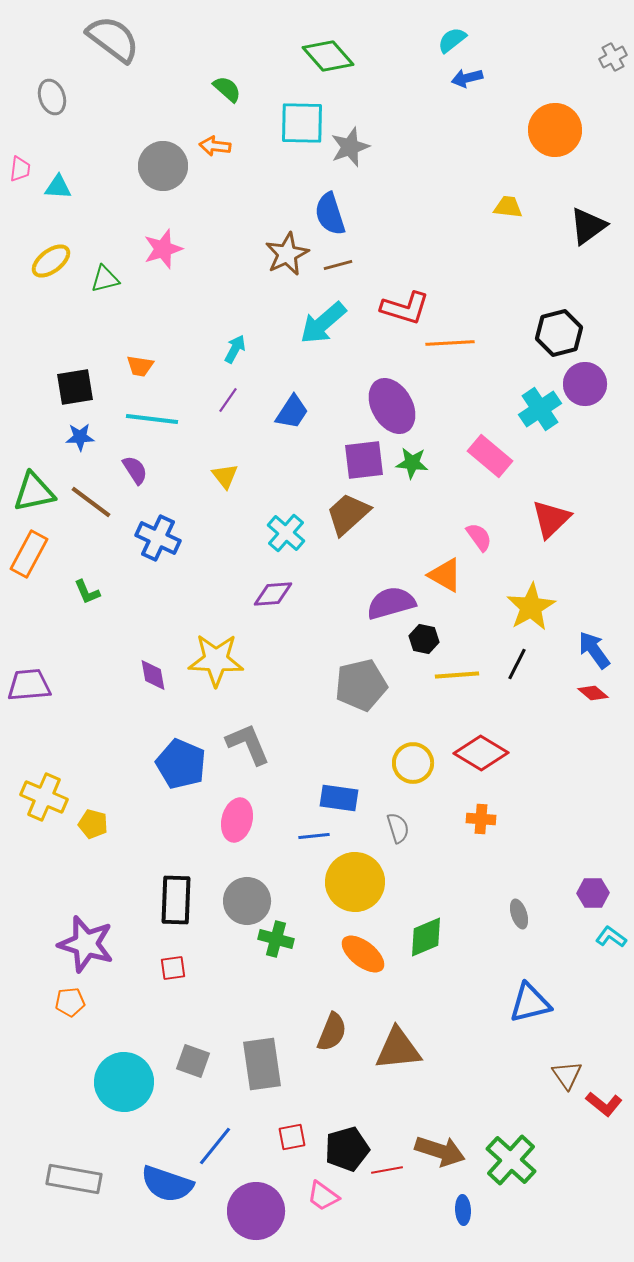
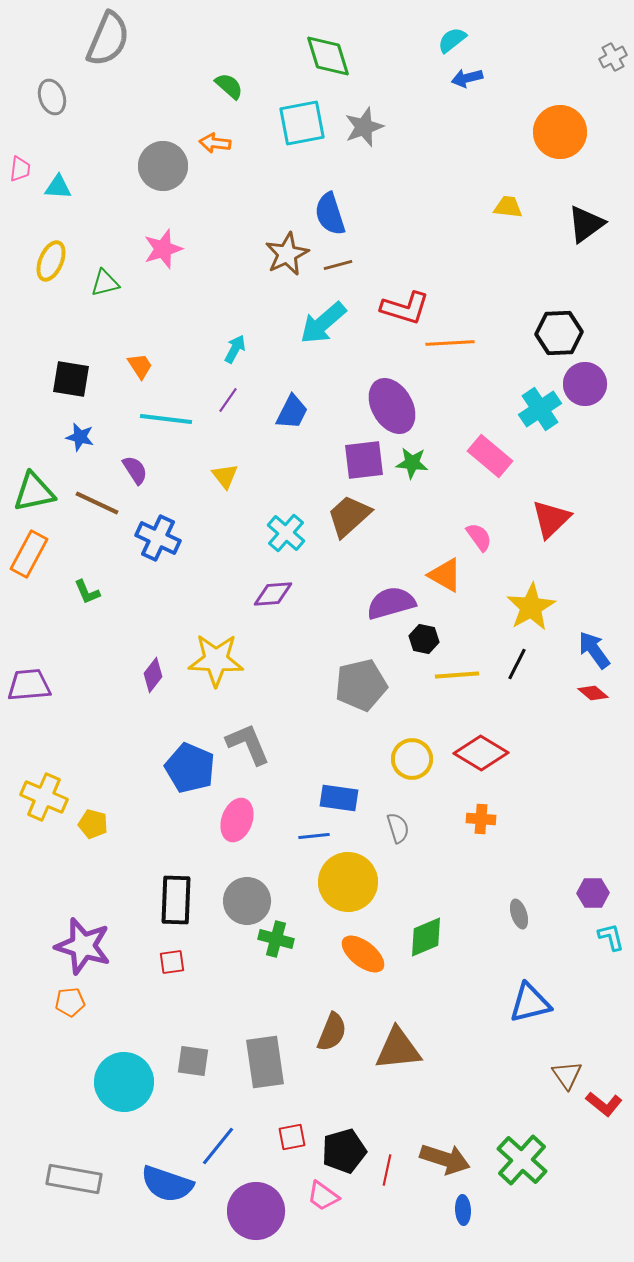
gray semicircle at (113, 39): moved 5 px left; rotated 76 degrees clockwise
green diamond at (328, 56): rotated 24 degrees clockwise
green semicircle at (227, 89): moved 2 px right, 3 px up
cyan square at (302, 123): rotated 12 degrees counterclockwise
orange circle at (555, 130): moved 5 px right, 2 px down
orange arrow at (215, 146): moved 3 px up
gray star at (350, 147): moved 14 px right, 20 px up
black triangle at (588, 226): moved 2 px left, 2 px up
yellow ellipse at (51, 261): rotated 30 degrees counterclockwise
green triangle at (105, 279): moved 4 px down
black hexagon at (559, 333): rotated 12 degrees clockwise
orange trapezoid at (140, 366): rotated 132 degrees counterclockwise
black square at (75, 387): moved 4 px left, 8 px up; rotated 18 degrees clockwise
blue trapezoid at (292, 412): rotated 6 degrees counterclockwise
cyan line at (152, 419): moved 14 px right
blue star at (80, 437): rotated 16 degrees clockwise
brown line at (91, 502): moved 6 px right, 1 px down; rotated 12 degrees counterclockwise
brown trapezoid at (348, 514): moved 1 px right, 2 px down
purple diamond at (153, 675): rotated 48 degrees clockwise
yellow circle at (413, 763): moved 1 px left, 4 px up
blue pentagon at (181, 764): moved 9 px right, 4 px down
pink ellipse at (237, 820): rotated 6 degrees clockwise
yellow circle at (355, 882): moved 7 px left
cyan L-shape at (611, 937): rotated 40 degrees clockwise
purple star at (86, 944): moved 3 px left, 2 px down
red square at (173, 968): moved 1 px left, 6 px up
gray square at (193, 1061): rotated 12 degrees counterclockwise
gray rectangle at (262, 1064): moved 3 px right, 2 px up
blue line at (215, 1146): moved 3 px right
black pentagon at (347, 1149): moved 3 px left, 2 px down
brown arrow at (440, 1151): moved 5 px right, 8 px down
green cross at (511, 1160): moved 11 px right
red line at (387, 1170): rotated 68 degrees counterclockwise
